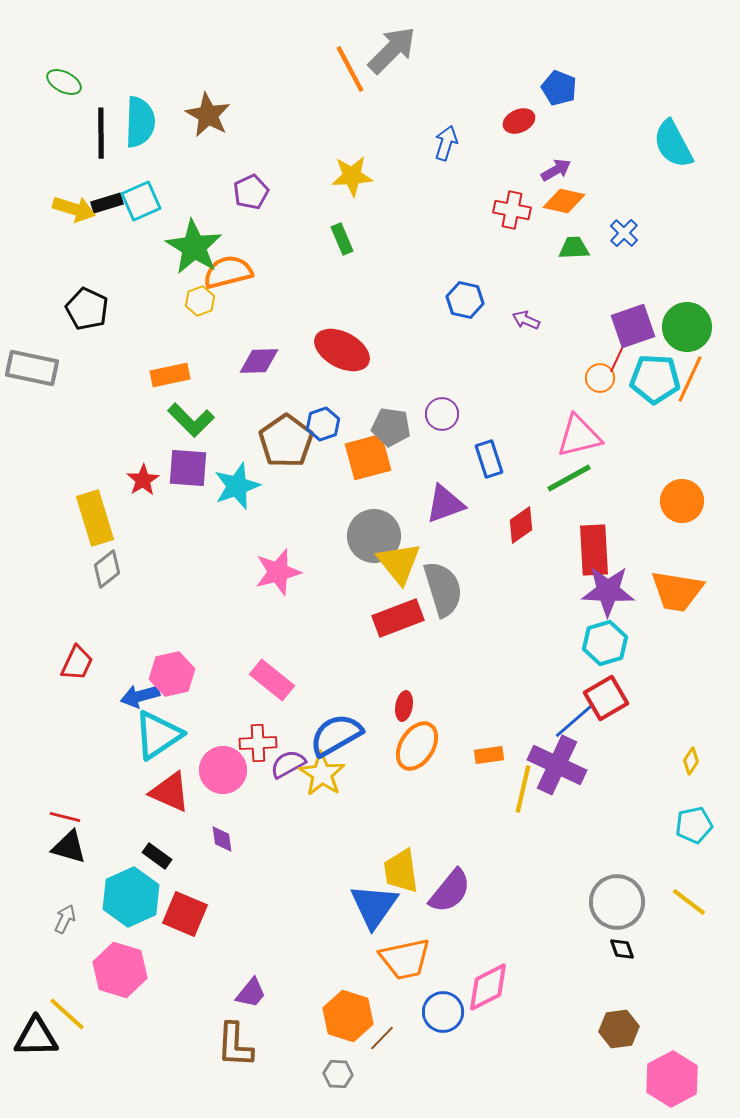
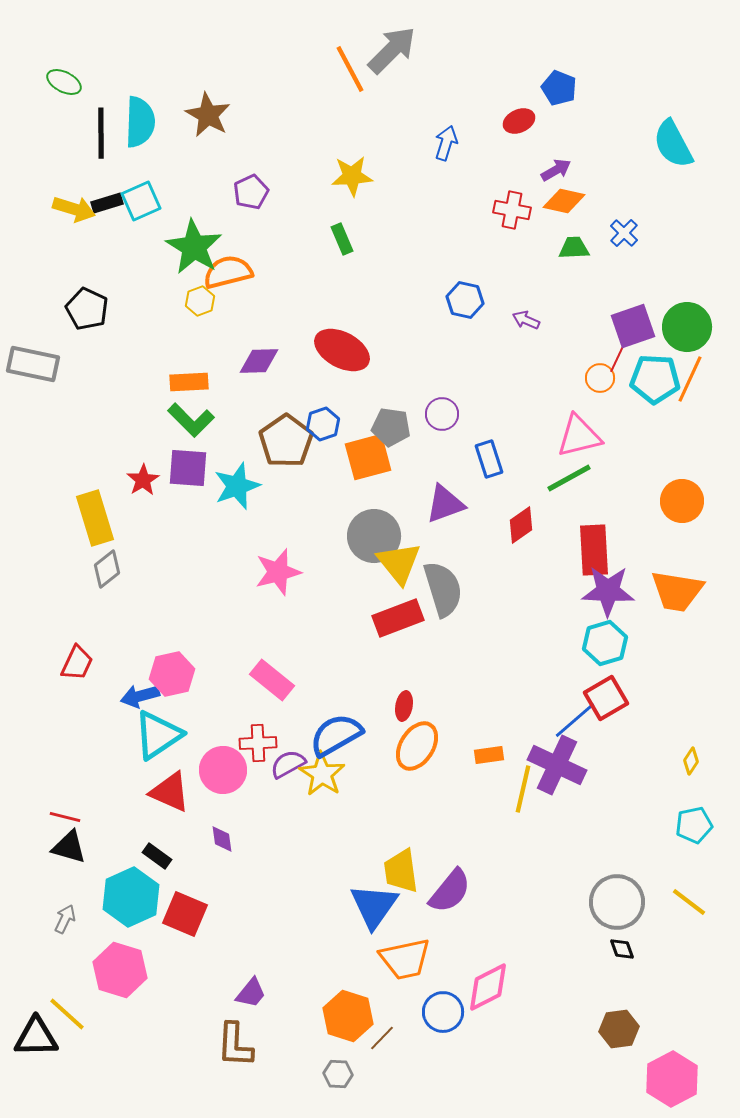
gray rectangle at (32, 368): moved 1 px right, 4 px up
orange rectangle at (170, 375): moved 19 px right, 7 px down; rotated 9 degrees clockwise
